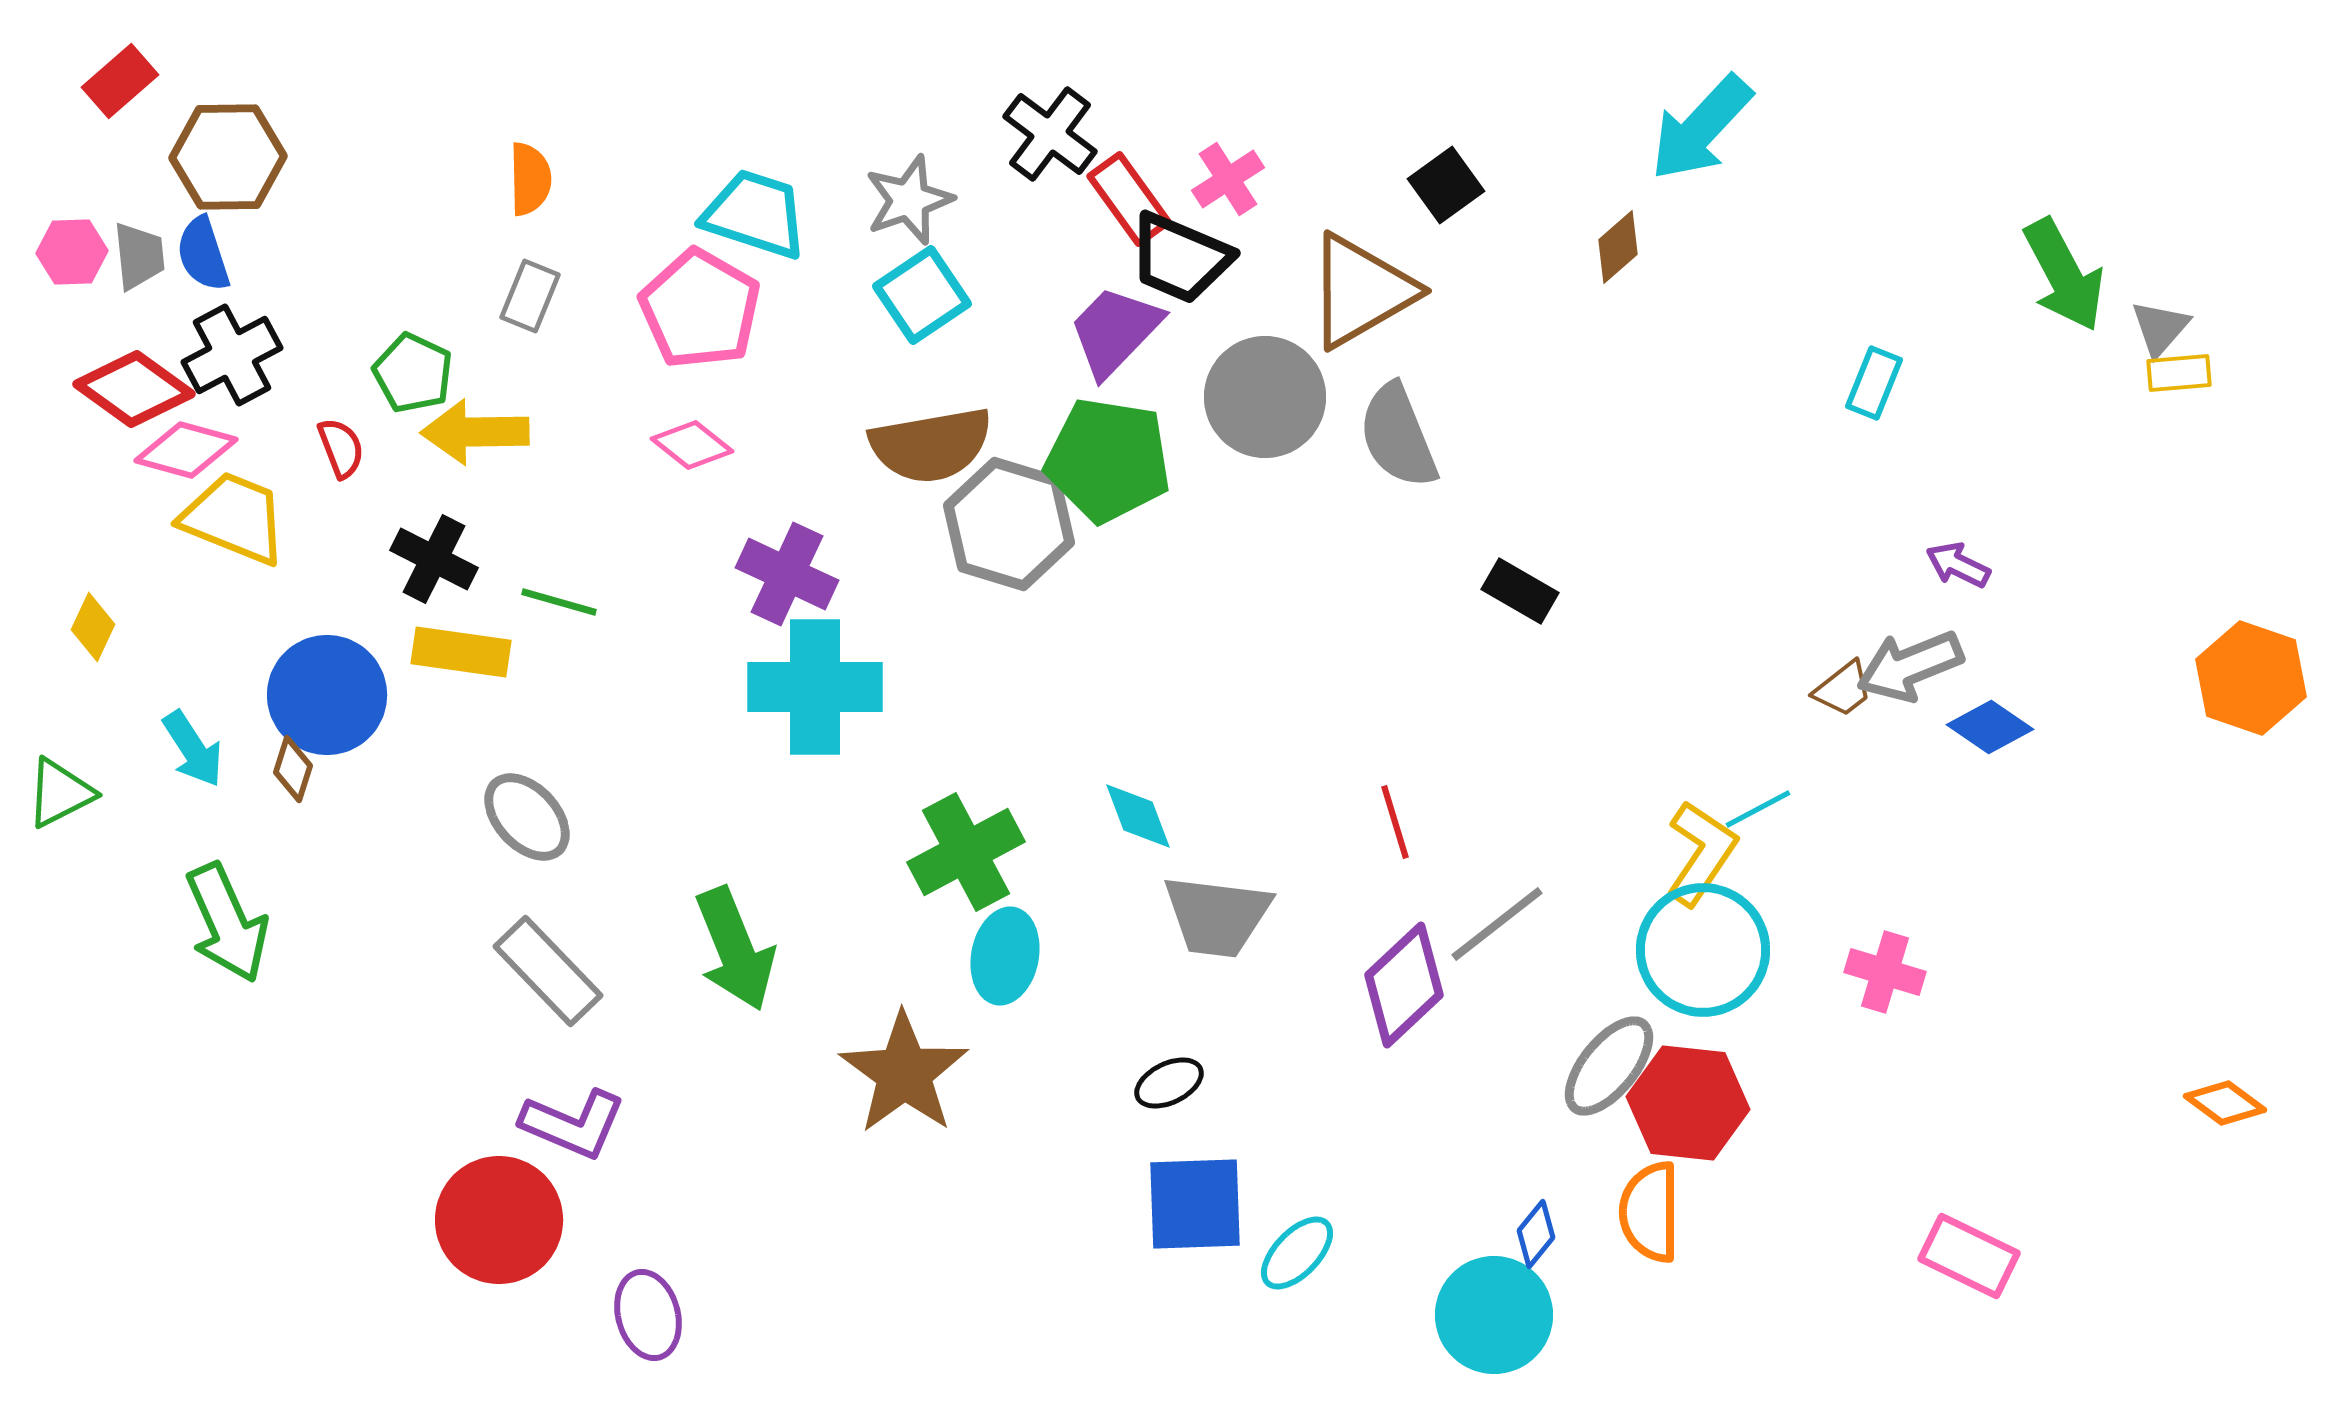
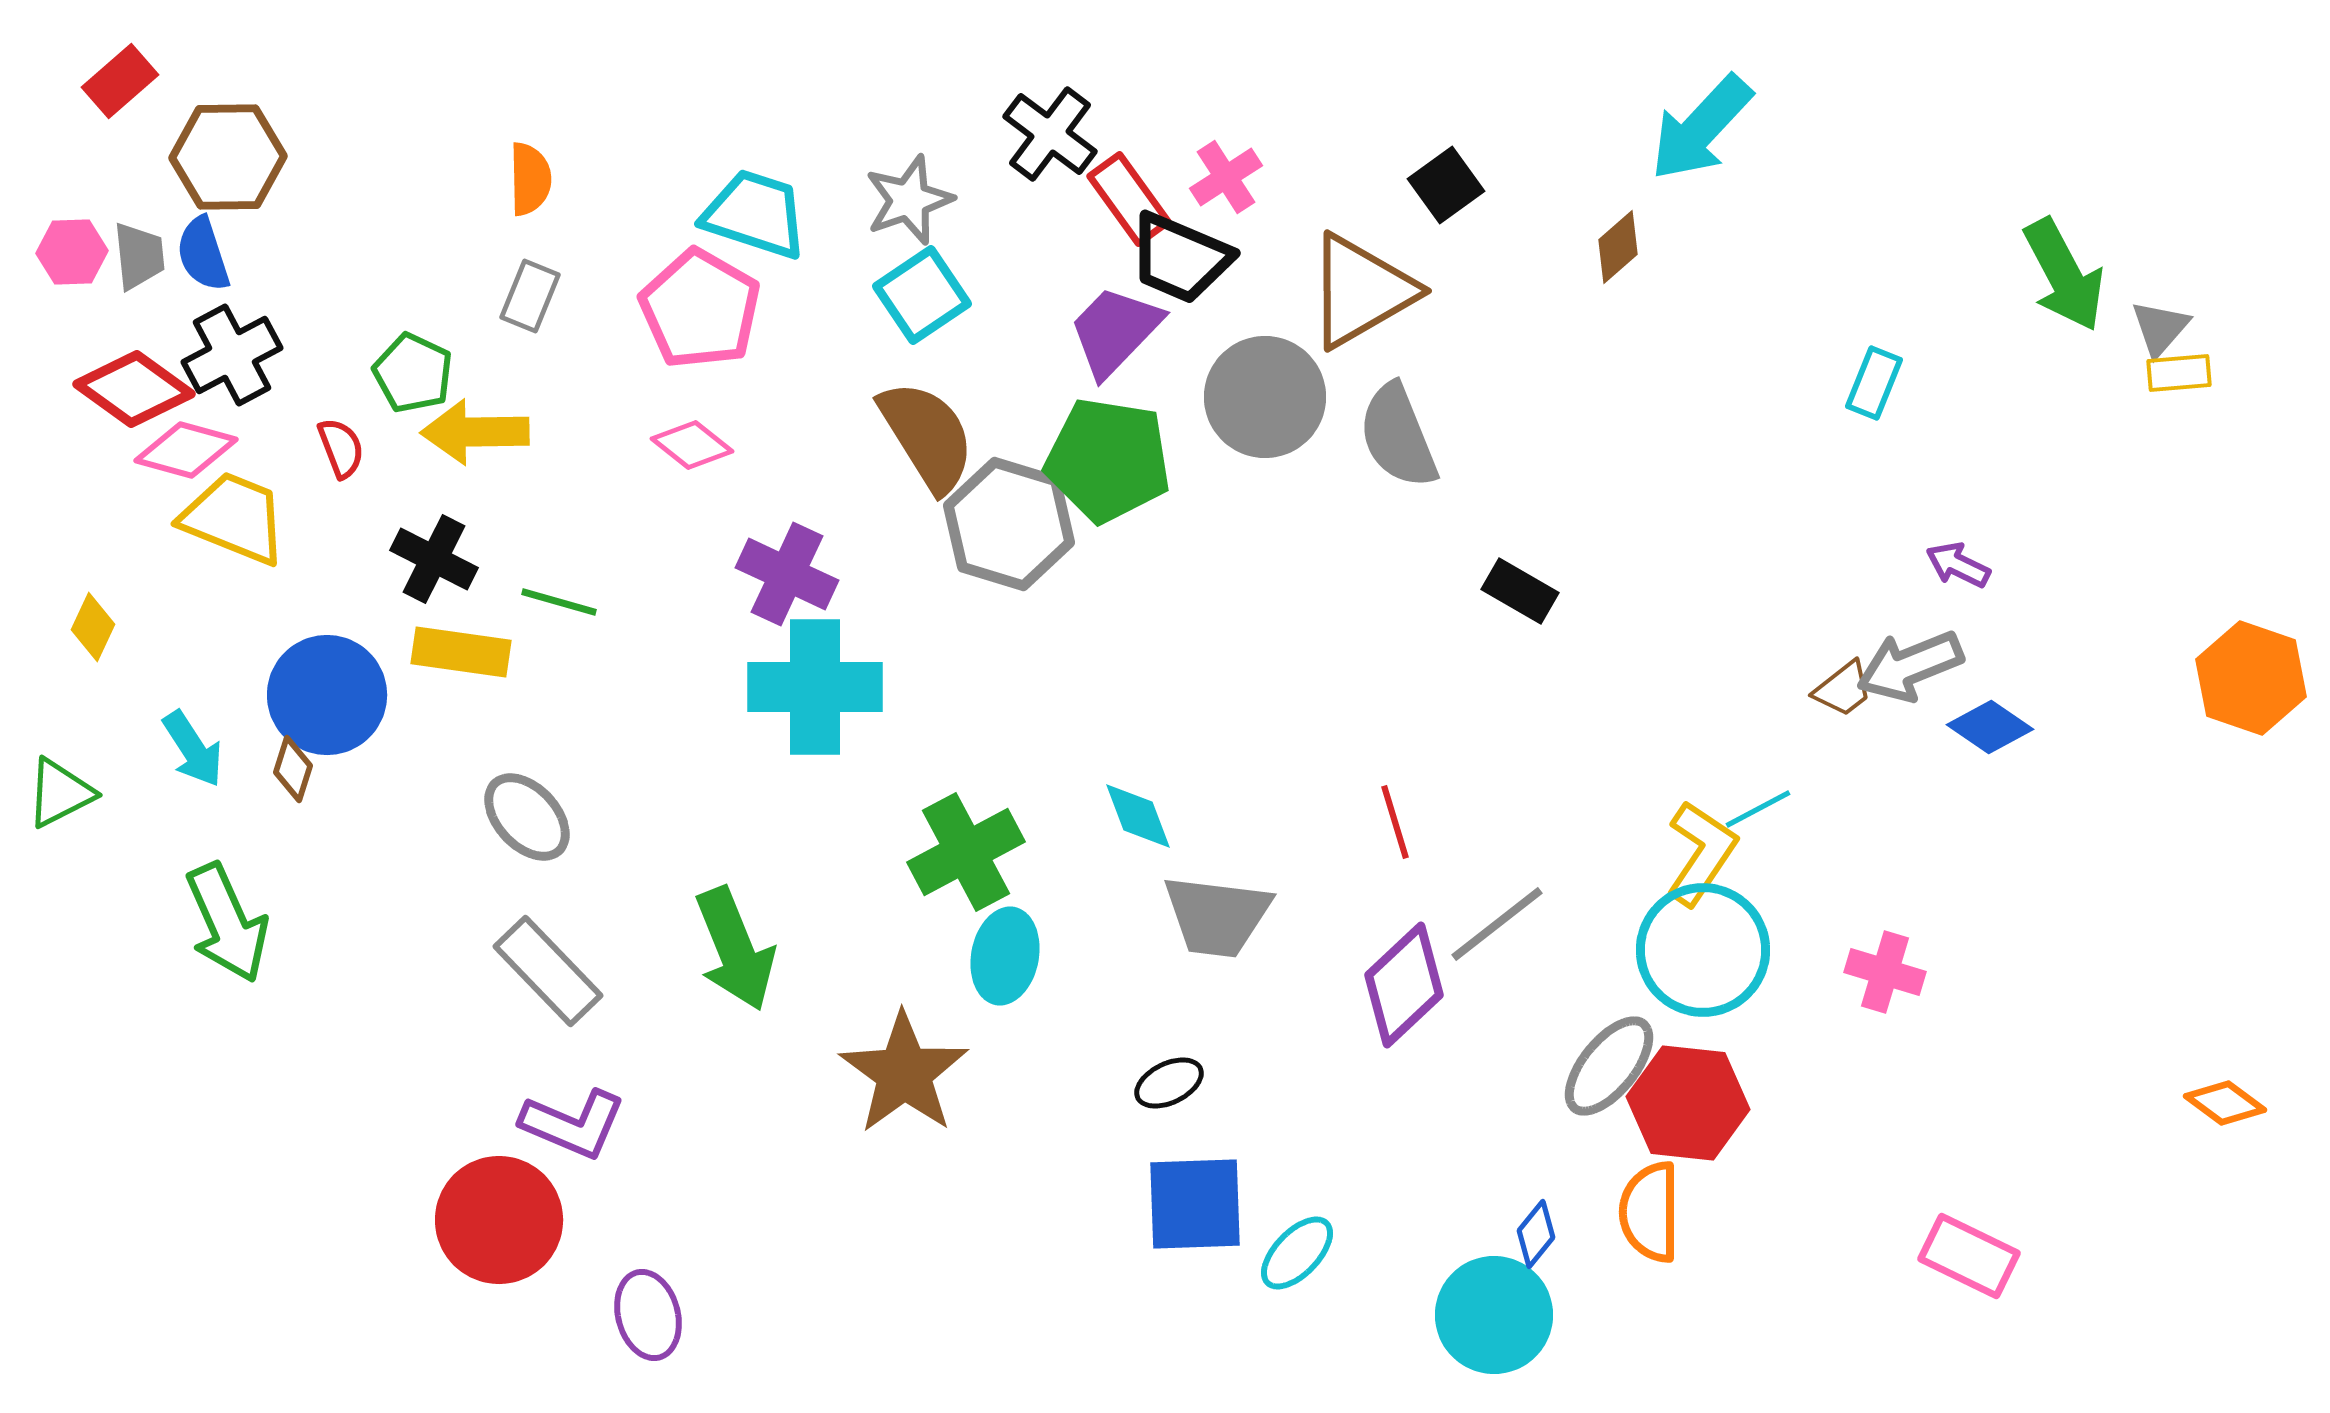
pink cross at (1228, 179): moved 2 px left, 2 px up
brown semicircle at (931, 445): moved 4 px left, 9 px up; rotated 112 degrees counterclockwise
